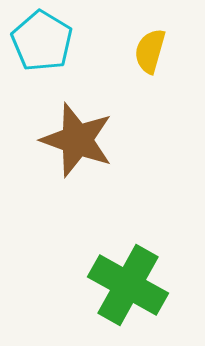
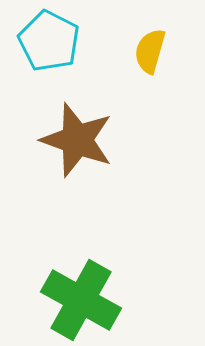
cyan pentagon: moved 7 px right; rotated 4 degrees counterclockwise
green cross: moved 47 px left, 15 px down
